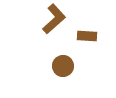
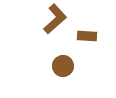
brown L-shape: moved 1 px right
